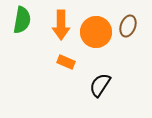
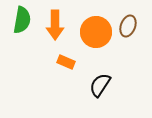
orange arrow: moved 6 px left
